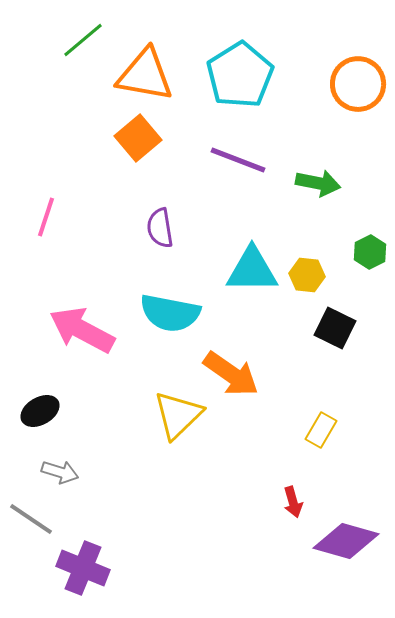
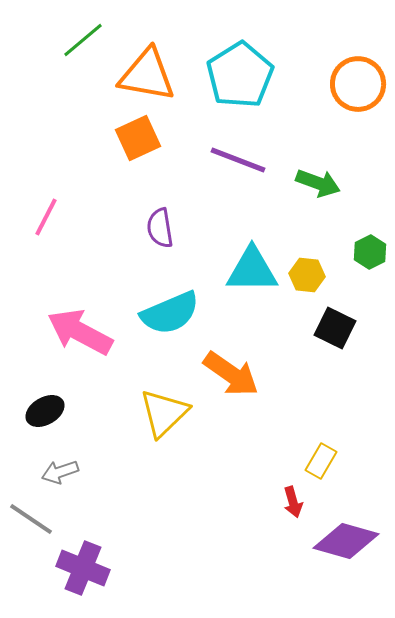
orange triangle: moved 2 px right
orange square: rotated 15 degrees clockwise
green arrow: rotated 9 degrees clockwise
pink line: rotated 9 degrees clockwise
cyan semicircle: rotated 34 degrees counterclockwise
pink arrow: moved 2 px left, 2 px down
black ellipse: moved 5 px right
yellow triangle: moved 14 px left, 2 px up
yellow rectangle: moved 31 px down
gray arrow: rotated 144 degrees clockwise
